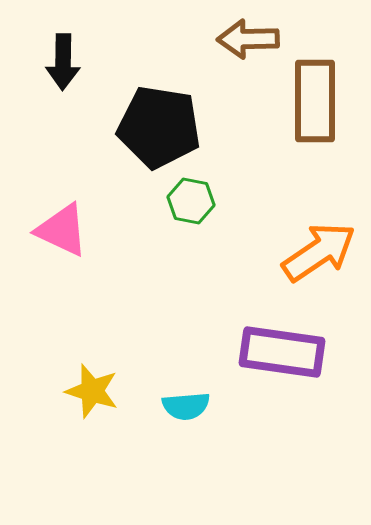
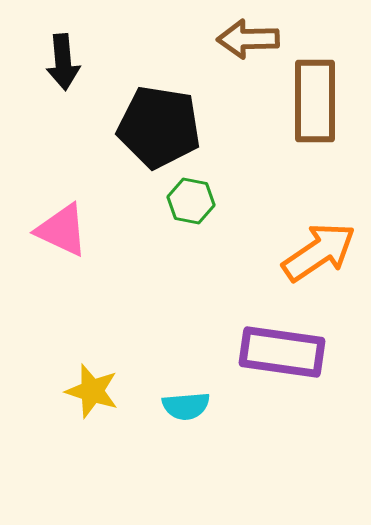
black arrow: rotated 6 degrees counterclockwise
